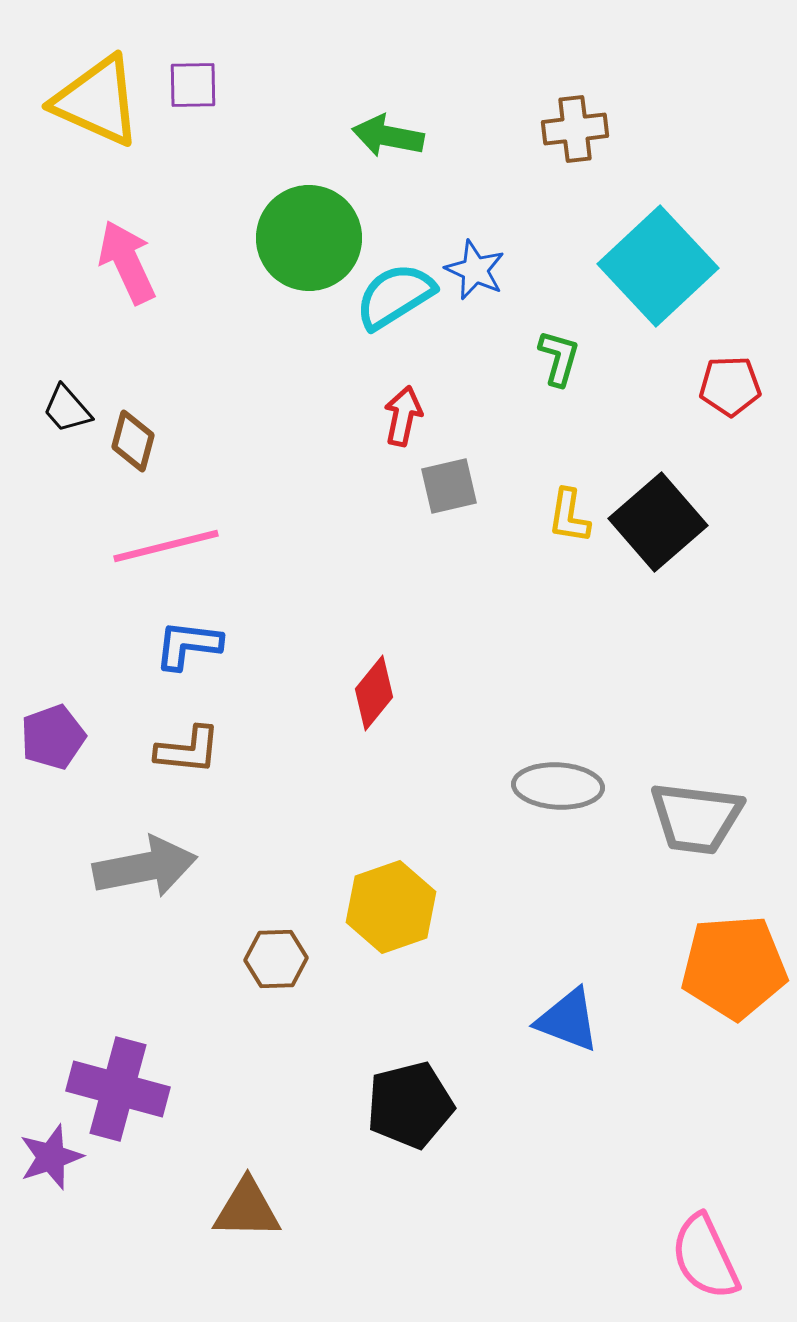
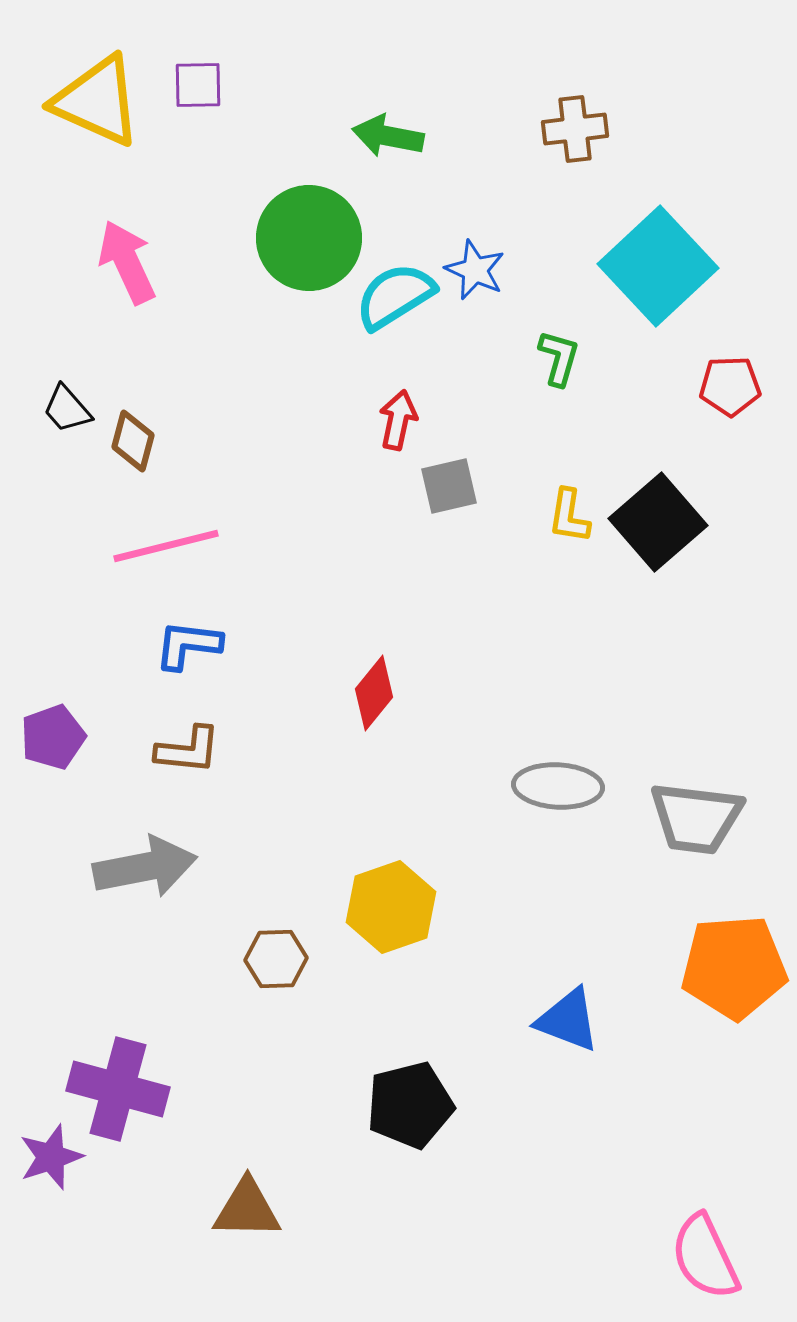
purple square: moved 5 px right
red arrow: moved 5 px left, 4 px down
